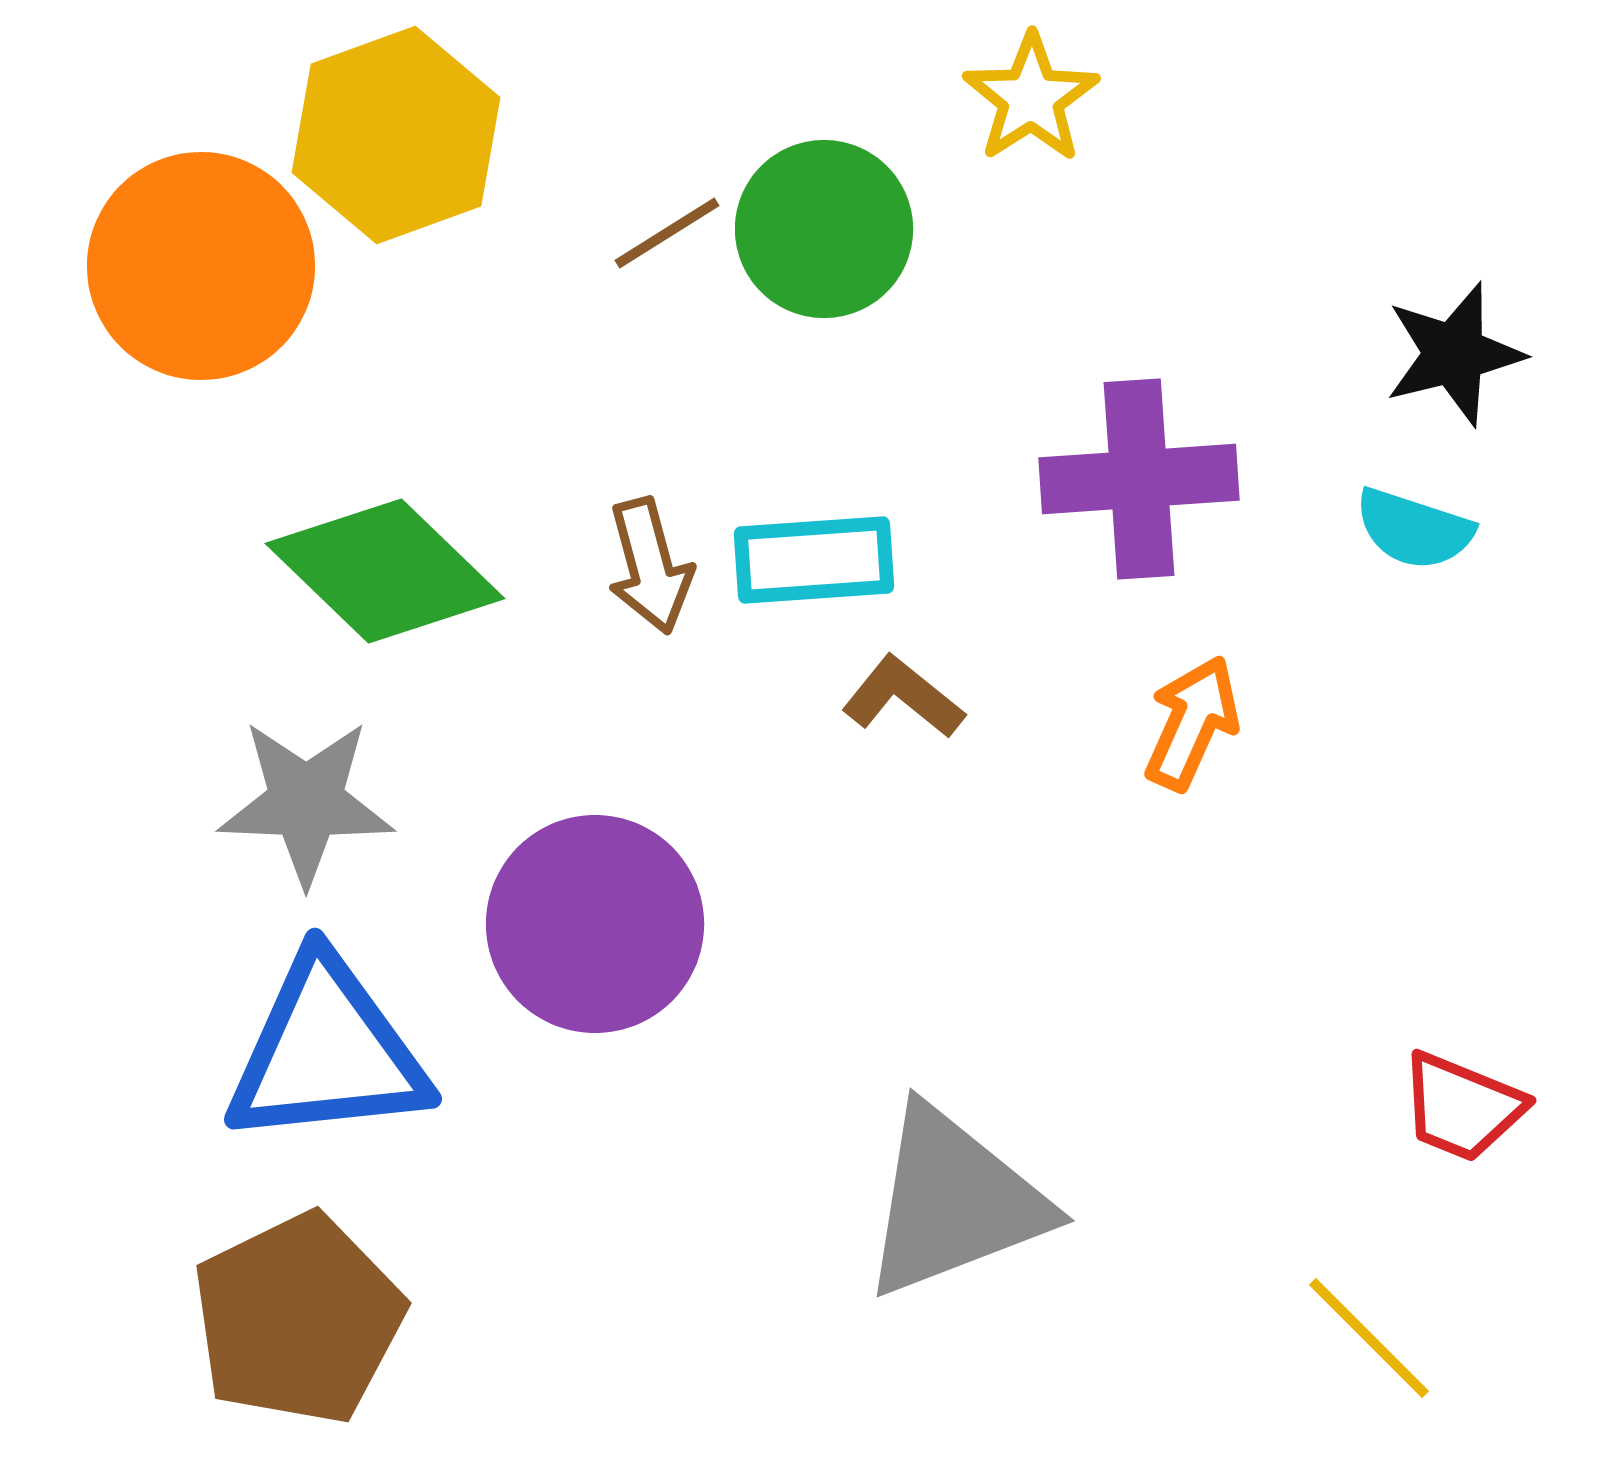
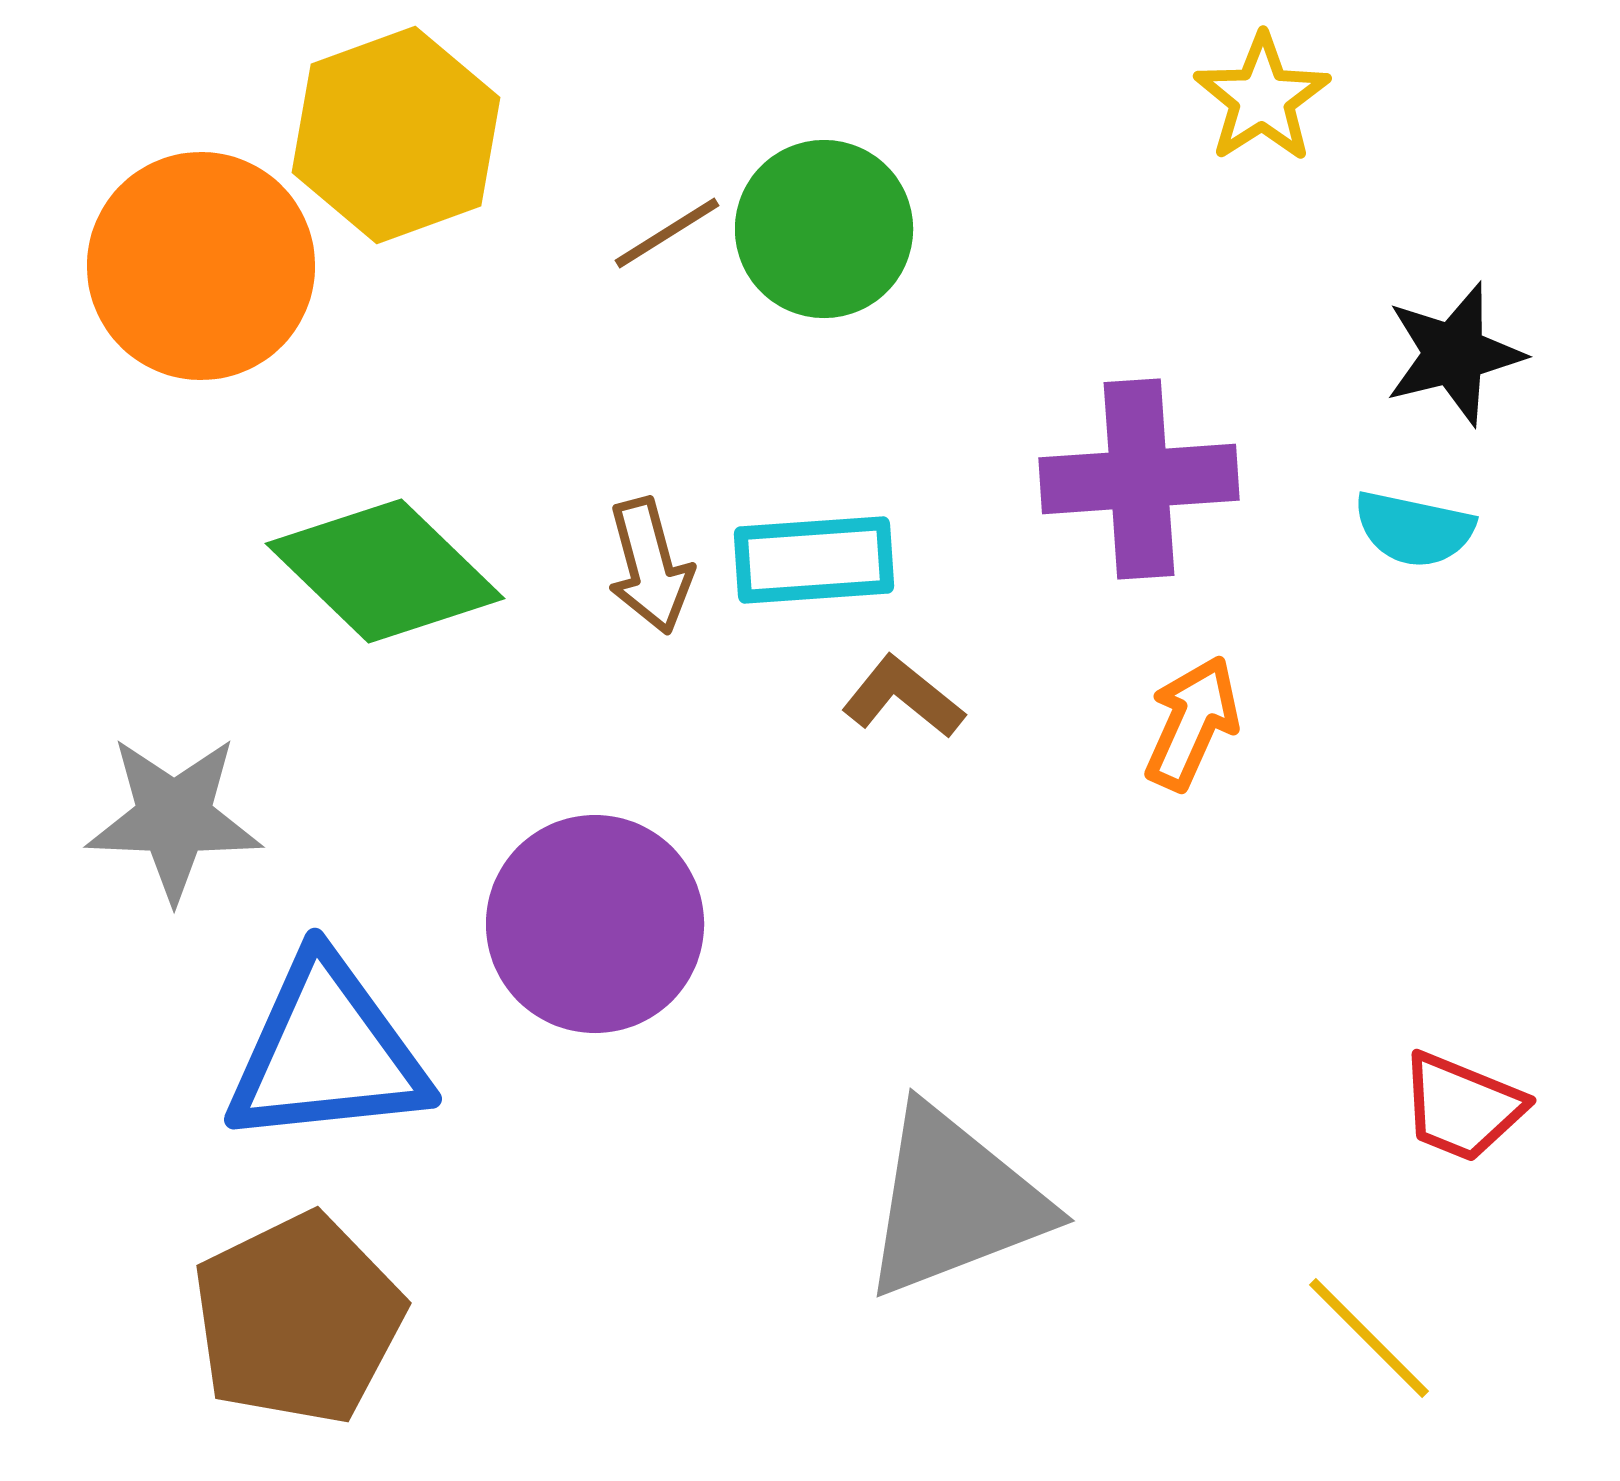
yellow star: moved 231 px right
cyan semicircle: rotated 6 degrees counterclockwise
gray star: moved 132 px left, 16 px down
